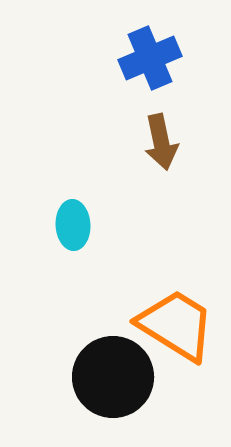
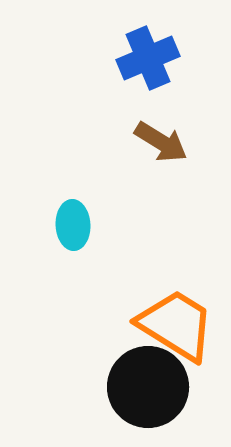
blue cross: moved 2 px left
brown arrow: rotated 46 degrees counterclockwise
black circle: moved 35 px right, 10 px down
